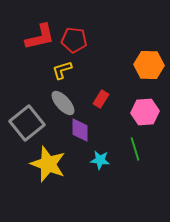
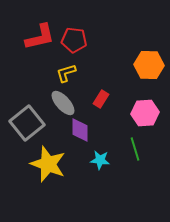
yellow L-shape: moved 4 px right, 3 px down
pink hexagon: moved 1 px down
